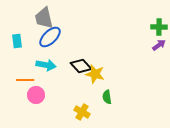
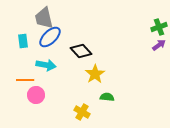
green cross: rotated 21 degrees counterclockwise
cyan rectangle: moved 6 px right
black diamond: moved 15 px up
yellow star: rotated 24 degrees clockwise
green semicircle: rotated 104 degrees clockwise
